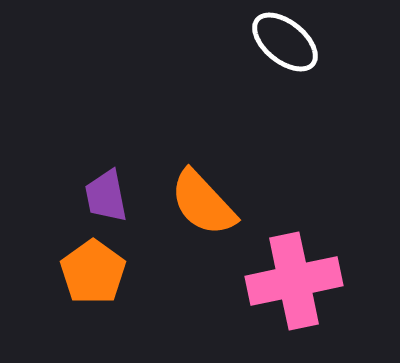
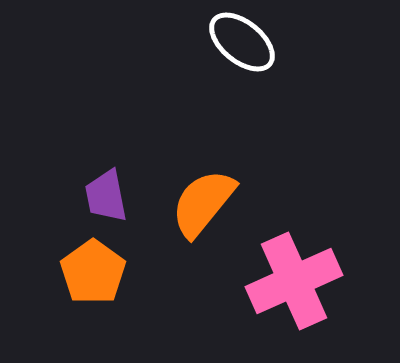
white ellipse: moved 43 px left
orange semicircle: rotated 82 degrees clockwise
pink cross: rotated 12 degrees counterclockwise
